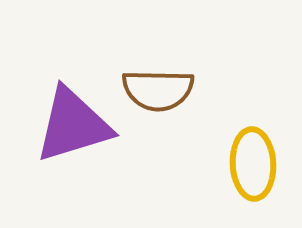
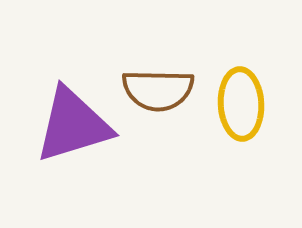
yellow ellipse: moved 12 px left, 60 px up
